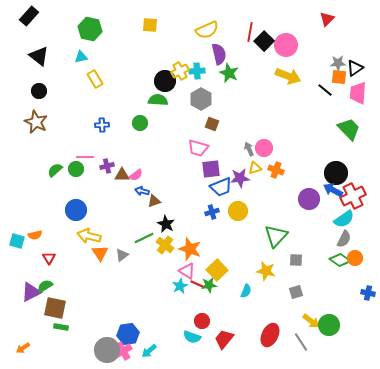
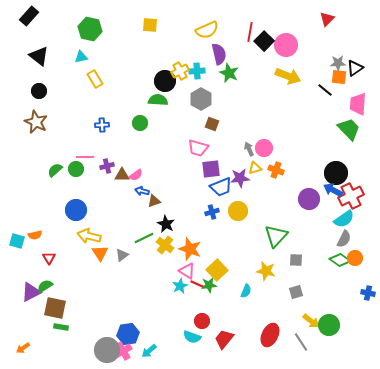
pink trapezoid at (358, 93): moved 11 px down
red cross at (353, 196): moved 2 px left
